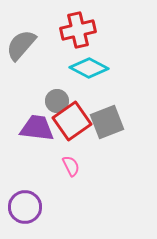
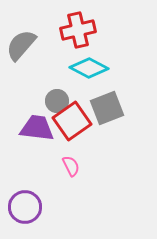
gray square: moved 14 px up
